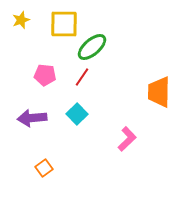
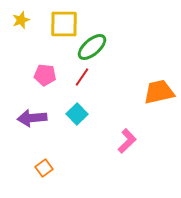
orange trapezoid: rotated 76 degrees clockwise
pink L-shape: moved 2 px down
